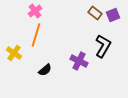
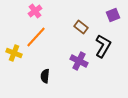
brown rectangle: moved 14 px left, 14 px down
orange line: moved 2 px down; rotated 25 degrees clockwise
yellow cross: rotated 14 degrees counterclockwise
black semicircle: moved 6 px down; rotated 136 degrees clockwise
